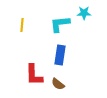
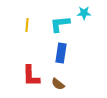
yellow line: moved 5 px right
blue rectangle: moved 1 px right, 2 px up
red L-shape: moved 3 px left, 1 px down
